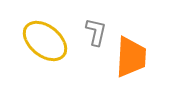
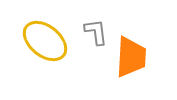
gray L-shape: rotated 20 degrees counterclockwise
